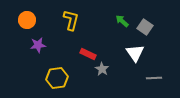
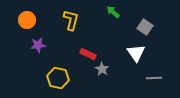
green arrow: moved 9 px left, 9 px up
white triangle: moved 1 px right
yellow hexagon: moved 1 px right; rotated 20 degrees clockwise
